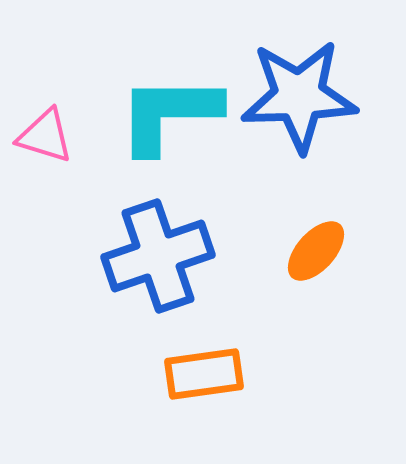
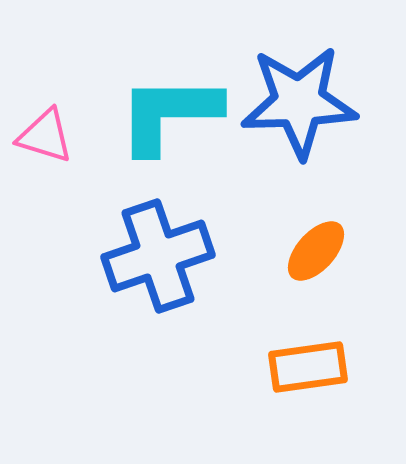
blue star: moved 6 px down
orange rectangle: moved 104 px right, 7 px up
